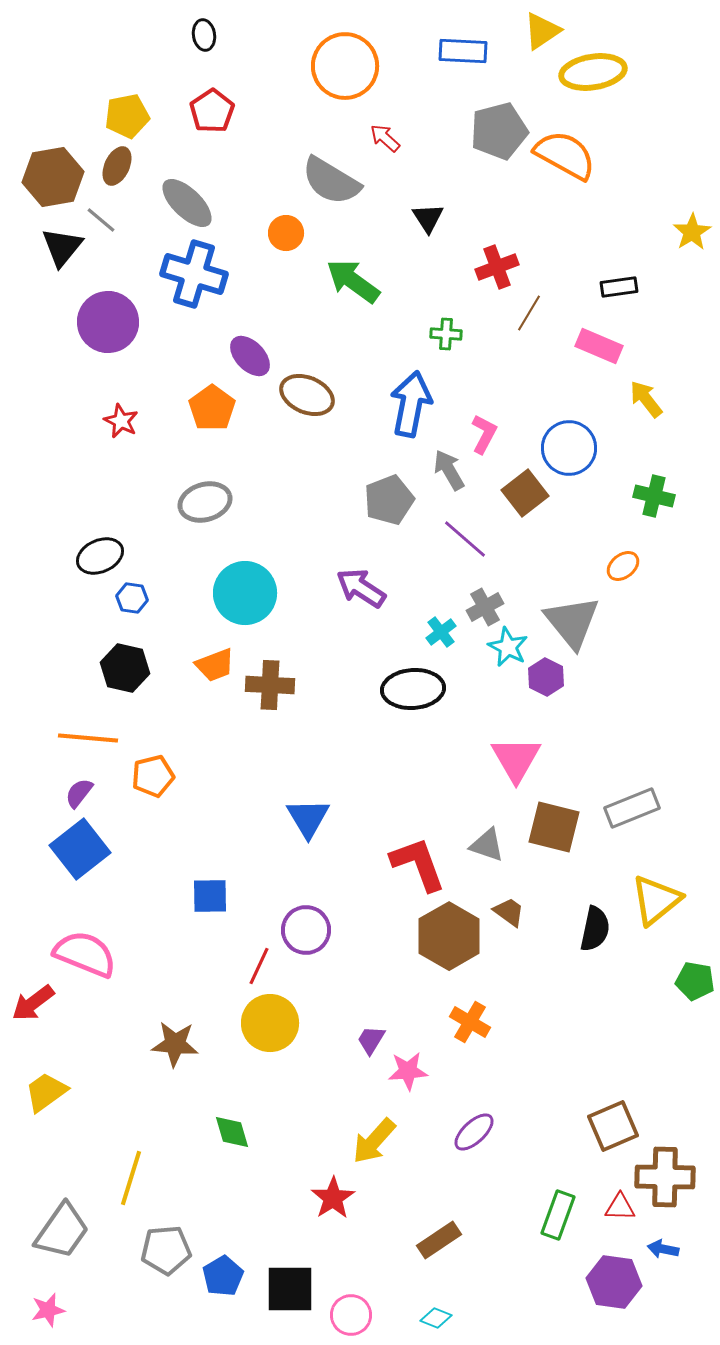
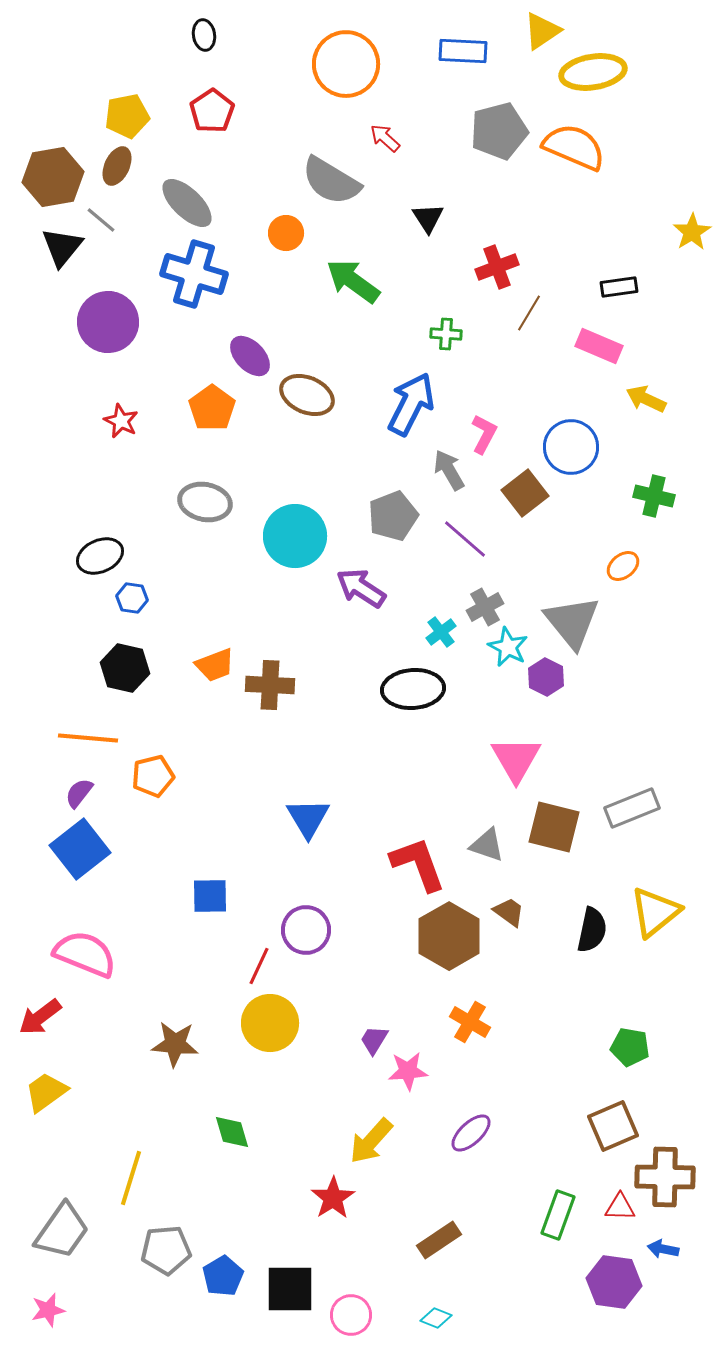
orange circle at (345, 66): moved 1 px right, 2 px up
orange semicircle at (565, 155): moved 9 px right, 8 px up; rotated 6 degrees counterclockwise
yellow arrow at (646, 399): rotated 27 degrees counterclockwise
blue arrow at (411, 404): rotated 16 degrees clockwise
blue circle at (569, 448): moved 2 px right, 1 px up
gray pentagon at (389, 500): moved 4 px right, 16 px down
gray ellipse at (205, 502): rotated 27 degrees clockwise
cyan circle at (245, 593): moved 50 px right, 57 px up
yellow triangle at (656, 900): moved 1 px left, 12 px down
black semicircle at (595, 929): moved 3 px left, 1 px down
green pentagon at (695, 981): moved 65 px left, 66 px down
red arrow at (33, 1003): moved 7 px right, 14 px down
purple trapezoid at (371, 1040): moved 3 px right
purple ellipse at (474, 1132): moved 3 px left, 1 px down
yellow arrow at (374, 1141): moved 3 px left
